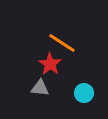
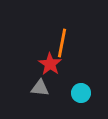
orange line: rotated 68 degrees clockwise
cyan circle: moved 3 px left
